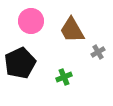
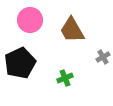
pink circle: moved 1 px left, 1 px up
gray cross: moved 5 px right, 5 px down
green cross: moved 1 px right, 1 px down
